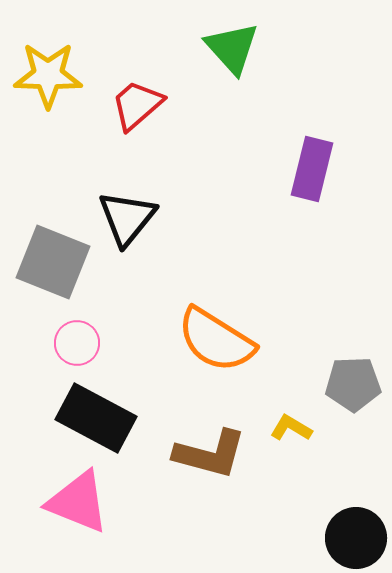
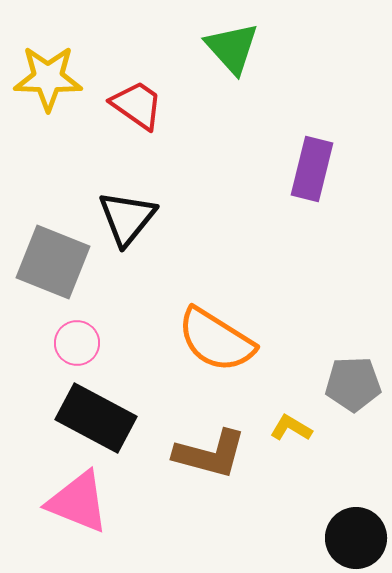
yellow star: moved 3 px down
red trapezoid: rotated 76 degrees clockwise
